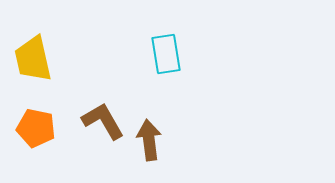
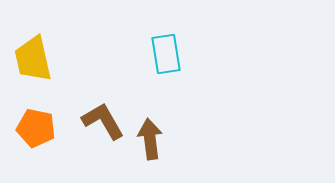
brown arrow: moved 1 px right, 1 px up
